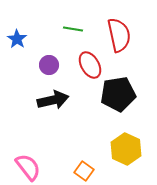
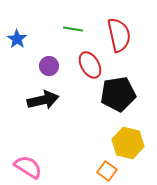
purple circle: moved 1 px down
black arrow: moved 10 px left
yellow hexagon: moved 2 px right, 6 px up; rotated 12 degrees counterclockwise
pink semicircle: rotated 20 degrees counterclockwise
orange square: moved 23 px right
